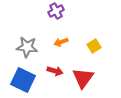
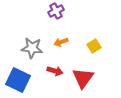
gray star: moved 5 px right, 1 px down
blue square: moved 5 px left
